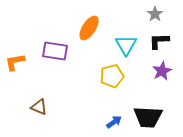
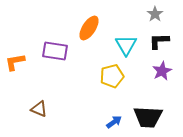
brown triangle: moved 2 px down
